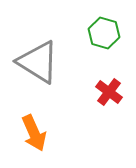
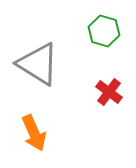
green hexagon: moved 2 px up
gray triangle: moved 2 px down
